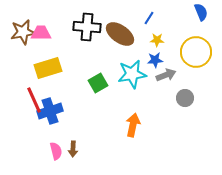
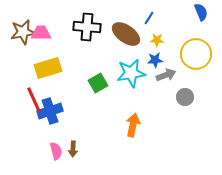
brown ellipse: moved 6 px right
yellow circle: moved 2 px down
cyan star: moved 1 px left, 1 px up
gray circle: moved 1 px up
